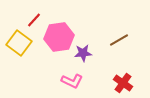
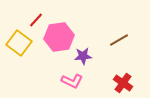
red line: moved 2 px right
purple star: moved 3 px down
